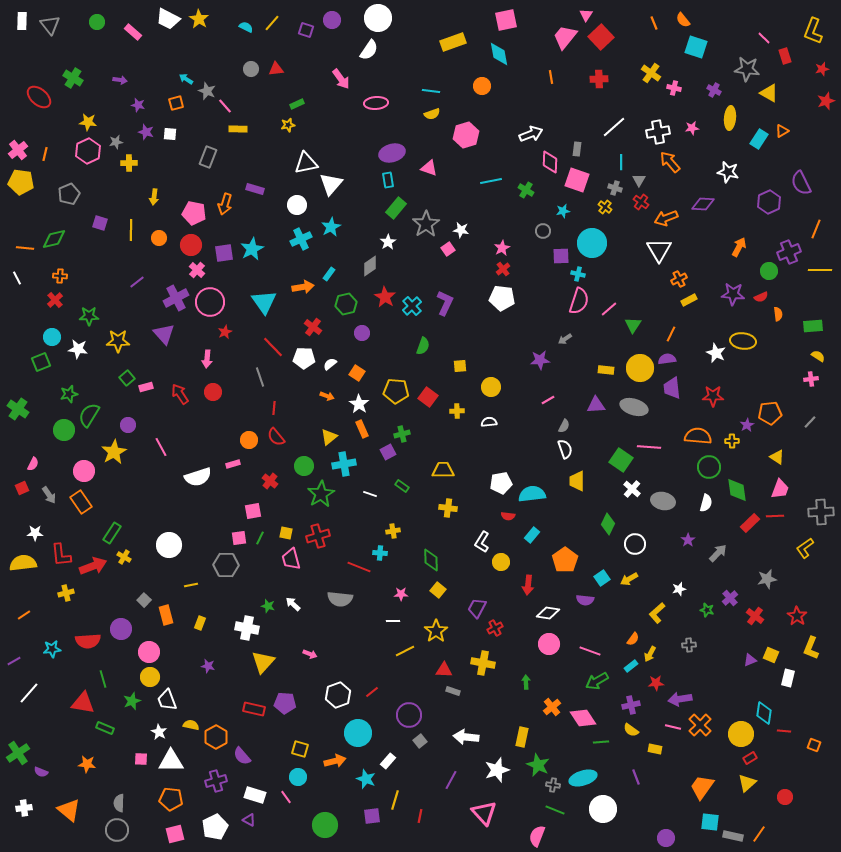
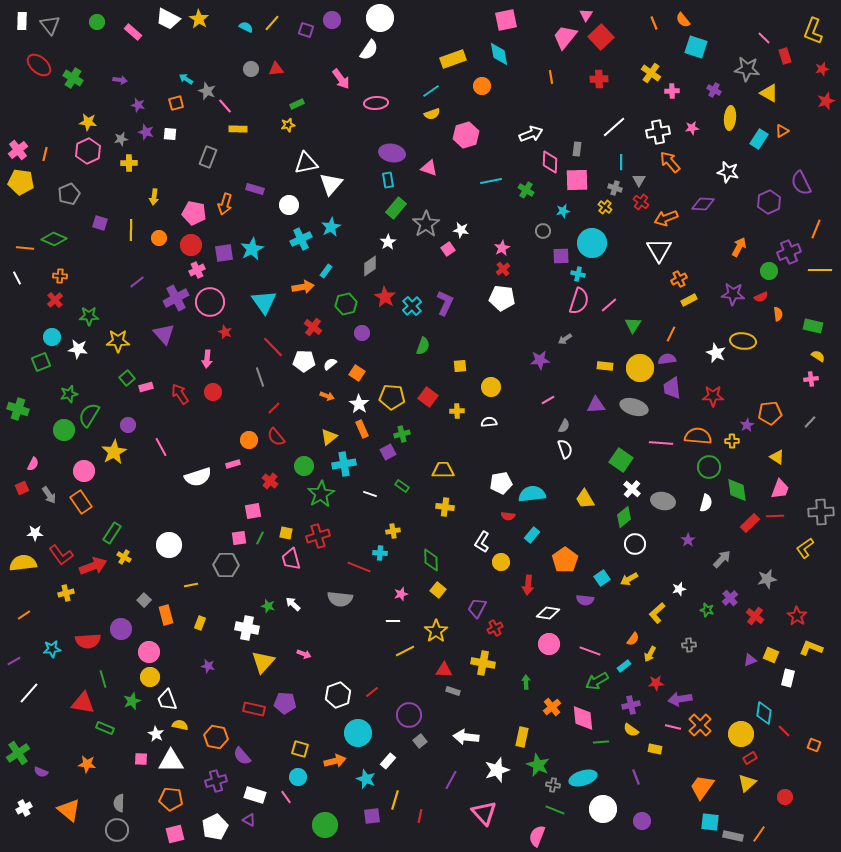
white circle at (378, 18): moved 2 px right
yellow rectangle at (453, 42): moved 17 px down
pink cross at (674, 88): moved 2 px left, 3 px down; rotated 16 degrees counterclockwise
cyan line at (431, 91): rotated 42 degrees counterclockwise
red ellipse at (39, 97): moved 32 px up
gray star at (116, 142): moved 5 px right, 3 px up
purple ellipse at (392, 153): rotated 25 degrees clockwise
pink square at (577, 180): rotated 20 degrees counterclockwise
white circle at (297, 205): moved 8 px left
green diamond at (54, 239): rotated 35 degrees clockwise
pink cross at (197, 270): rotated 21 degrees clockwise
cyan rectangle at (329, 274): moved 3 px left, 3 px up
pink line at (609, 309): moved 4 px up
green rectangle at (813, 326): rotated 18 degrees clockwise
red star at (225, 332): rotated 24 degrees counterclockwise
white pentagon at (304, 358): moved 3 px down
yellow rectangle at (606, 370): moved 1 px left, 4 px up
yellow pentagon at (396, 391): moved 4 px left, 6 px down
red line at (274, 408): rotated 40 degrees clockwise
green cross at (18, 409): rotated 15 degrees counterclockwise
pink line at (649, 447): moved 12 px right, 4 px up
yellow trapezoid at (577, 481): moved 8 px right, 18 px down; rotated 30 degrees counterclockwise
yellow cross at (448, 508): moved 3 px left, 1 px up
green diamond at (608, 524): moved 16 px right, 7 px up; rotated 25 degrees clockwise
gray arrow at (718, 553): moved 4 px right, 6 px down
red L-shape at (61, 555): rotated 30 degrees counterclockwise
pink star at (401, 594): rotated 16 degrees counterclockwise
yellow L-shape at (811, 648): rotated 90 degrees clockwise
pink arrow at (310, 654): moved 6 px left
cyan rectangle at (631, 666): moved 7 px left
pink diamond at (583, 718): rotated 28 degrees clockwise
yellow semicircle at (191, 725): moved 11 px left
red line at (784, 731): rotated 40 degrees clockwise
white star at (159, 732): moved 3 px left, 2 px down
orange hexagon at (216, 737): rotated 20 degrees counterclockwise
white cross at (24, 808): rotated 21 degrees counterclockwise
purple circle at (666, 838): moved 24 px left, 17 px up
